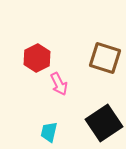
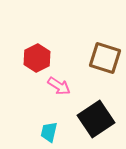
pink arrow: moved 2 px down; rotated 30 degrees counterclockwise
black square: moved 8 px left, 4 px up
